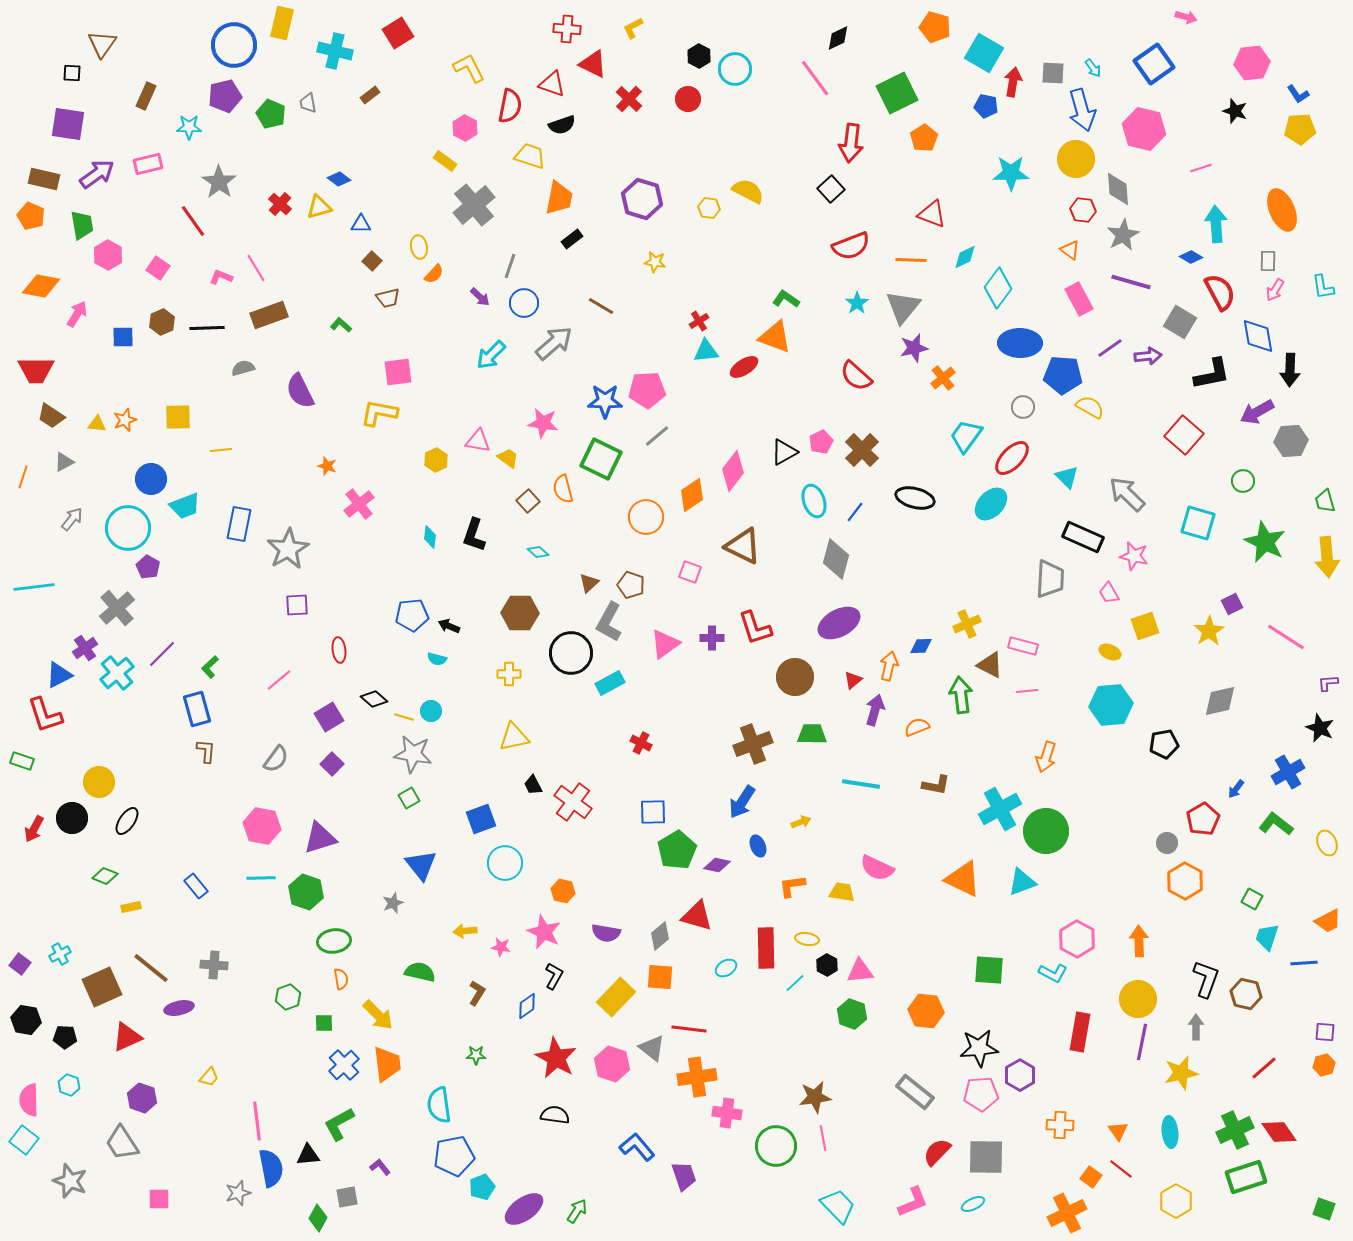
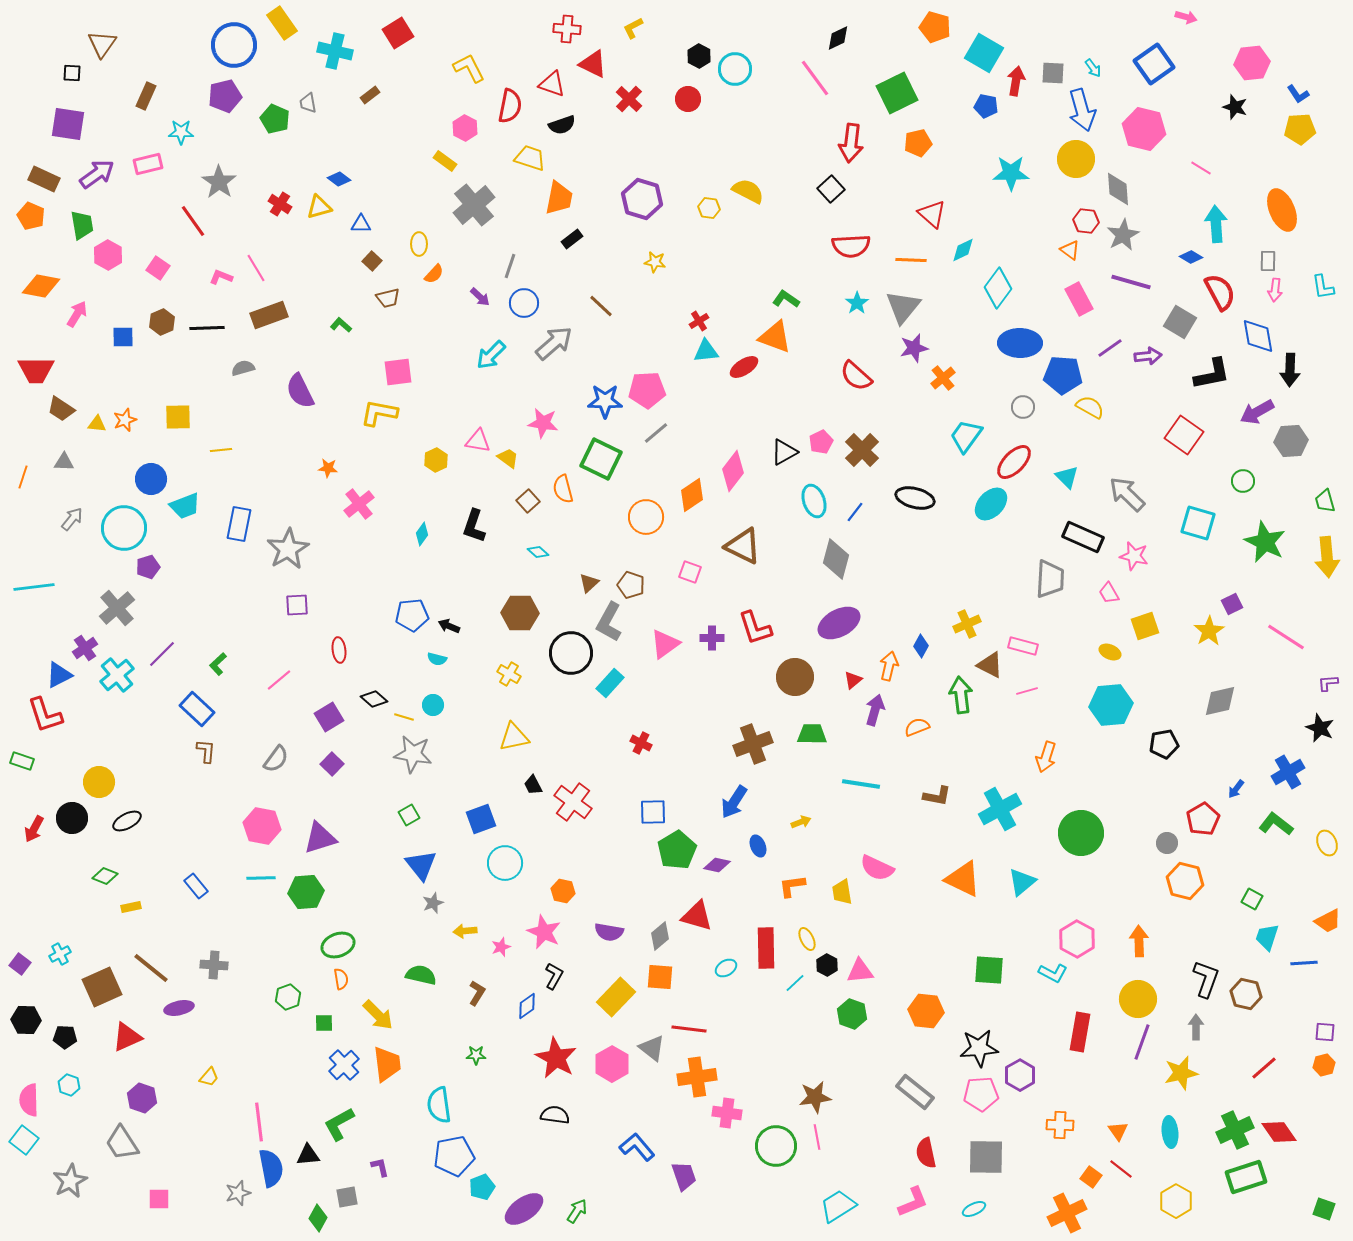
yellow rectangle at (282, 23): rotated 48 degrees counterclockwise
red arrow at (1013, 82): moved 3 px right, 1 px up
black star at (1235, 111): moved 4 px up
green pentagon at (271, 114): moved 4 px right, 5 px down
cyan star at (189, 127): moved 8 px left, 5 px down
orange pentagon at (924, 138): moved 6 px left, 5 px down; rotated 20 degrees clockwise
yellow trapezoid at (530, 156): moved 2 px down
pink line at (1201, 168): rotated 50 degrees clockwise
brown rectangle at (44, 179): rotated 12 degrees clockwise
red cross at (280, 204): rotated 10 degrees counterclockwise
red hexagon at (1083, 210): moved 3 px right, 11 px down
red triangle at (932, 214): rotated 20 degrees clockwise
red semicircle at (851, 246): rotated 18 degrees clockwise
yellow ellipse at (419, 247): moved 3 px up; rotated 10 degrees clockwise
cyan diamond at (965, 257): moved 2 px left, 7 px up
pink arrow at (1275, 290): rotated 25 degrees counterclockwise
brown line at (601, 306): rotated 12 degrees clockwise
brown trapezoid at (51, 416): moved 10 px right, 7 px up
red square at (1184, 435): rotated 6 degrees counterclockwise
gray line at (657, 436): moved 1 px left, 3 px up
red ellipse at (1012, 458): moved 2 px right, 4 px down
gray triangle at (64, 462): rotated 30 degrees clockwise
orange star at (327, 466): moved 1 px right, 2 px down; rotated 12 degrees counterclockwise
cyan circle at (128, 528): moved 4 px left
black L-shape at (474, 535): moved 9 px up
cyan diamond at (430, 537): moved 8 px left, 3 px up; rotated 30 degrees clockwise
purple pentagon at (148, 567): rotated 25 degrees clockwise
blue diamond at (921, 646): rotated 60 degrees counterclockwise
green L-shape at (210, 667): moved 8 px right, 3 px up
cyan cross at (117, 673): moved 2 px down
yellow cross at (509, 674): rotated 30 degrees clockwise
cyan rectangle at (610, 683): rotated 20 degrees counterclockwise
pink line at (1027, 691): rotated 10 degrees counterclockwise
blue rectangle at (197, 709): rotated 32 degrees counterclockwise
cyan circle at (431, 711): moved 2 px right, 6 px up
brown L-shape at (936, 785): moved 1 px right, 11 px down
green square at (409, 798): moved 17 px down
blue arrow at (742, 802): moved 8 px left
black ellipse at (127, 821): rotated 28 degrees clockwise
green circle at (1046, 831): moved 35 px right, 2 px down
orange hexagon at (1185, 881): rotated 15 degrees counterclockwise
cyan triangle at (1022, 882): rotated 20 degrees counterclockwise
green hexagon at (306, 892): rotated 24 degrees counterclockwise
yellow trapezoid at (842, 892): rotated 108 degrees counterclockwise
gray star at (393, 903): moved 40 px right
purple semicircle at (606, 933): moved 3 px right, 1 px up
yellow ellipse at (807, 939): rotated 55 degrees clockwise
green ellipse at (334, 941): moved 4 px right, 4 px down; rotated 12 degrees counterclockwise
pink star at (501, 947): rotated 30 degrees counterclockwise
green semicircle at (420, 972): moved 1 px right, 3 px down
black hexagon at (26, 1020): rotated 8 degrees counterclockwise
purple line at (1142, 1042): rotated 9 degrees clockwise
pink hexagon at (612, 1064): rotated 12 degrees clockwise
pink line at (257, 1121): moved 2 px right, 1 px down
pink line at (823, 1138): moved 6 px left, 1 px up
red semicircle at (937, 1152): moved 11 px left, 1 px down; rotated 56 degrees counterclockwise
purple L-shape at (380, 1167): rotated 25 degrees clockwise
gray star at (70, 1181): rotated 24 degrees clockwise
cyan ellipse at (973, 1204): moved 1 px right, 5 px down
cyan trapezoid at (838, 1206): rotated 78 degrees counterclockwise
